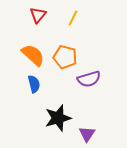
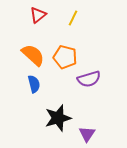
red triangle: rotated 12 degrees clockwise
